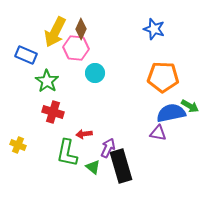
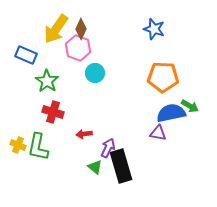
yellow arrow: moved 1 px right, 3 px up; rotated 8 degrees clockwise
pink hexagon: moved 2 px right; rotated 15 degrees clockwise
green L-shape: moved 29 px left, 6 px up
green triangle: moved 2 px right
